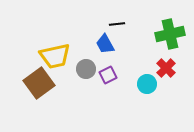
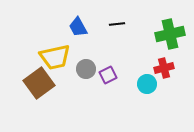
blue trapezoid: moved 27 px left, 17 px up
yellow trapezoid: moved 1 px down
red cross: moved 2 px left; rotated 30 degrees clockwise
